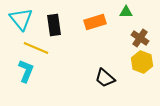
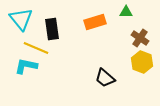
black rectangle: moved 2 px left, 4 px down
cyan L-shape: moved 5 px up; rotated 100 degrees counterclockwise
